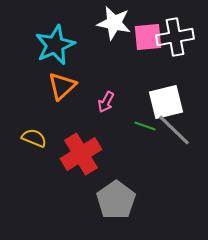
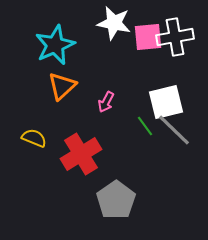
green line: rotated 35 degrees clockwise
